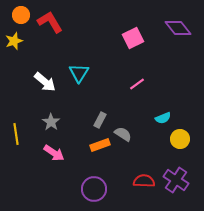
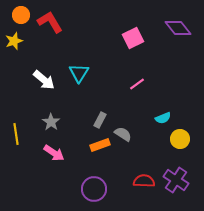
white arrow: moved 1 px left, 2 px up
